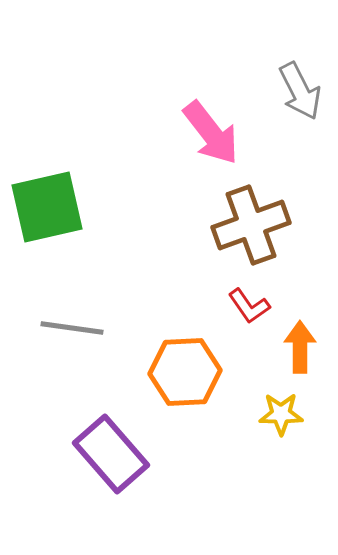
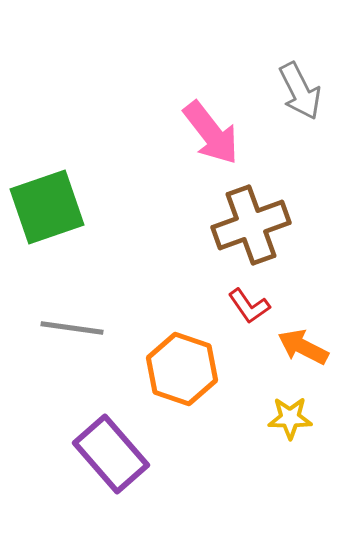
green square: rotated 6 degrees counterclockwise
orange arrow: moved 3 px right; rotated 63 degrees counterclockwise
orange hexagon: moved 3 px left, 3 px up; rotated 22 degrees clockwise
yellow star: moved 9 px right, 4 px down
